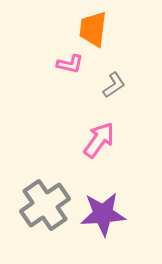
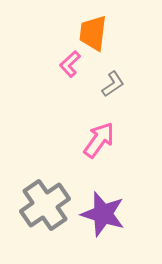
orange trapezoid: moved 4 px down
pink L-shape: rotated 124 degrees clockwise
gray L-shape: moved 1 px left, 1 px up
purple star: rotated 21 degrees clockwise
